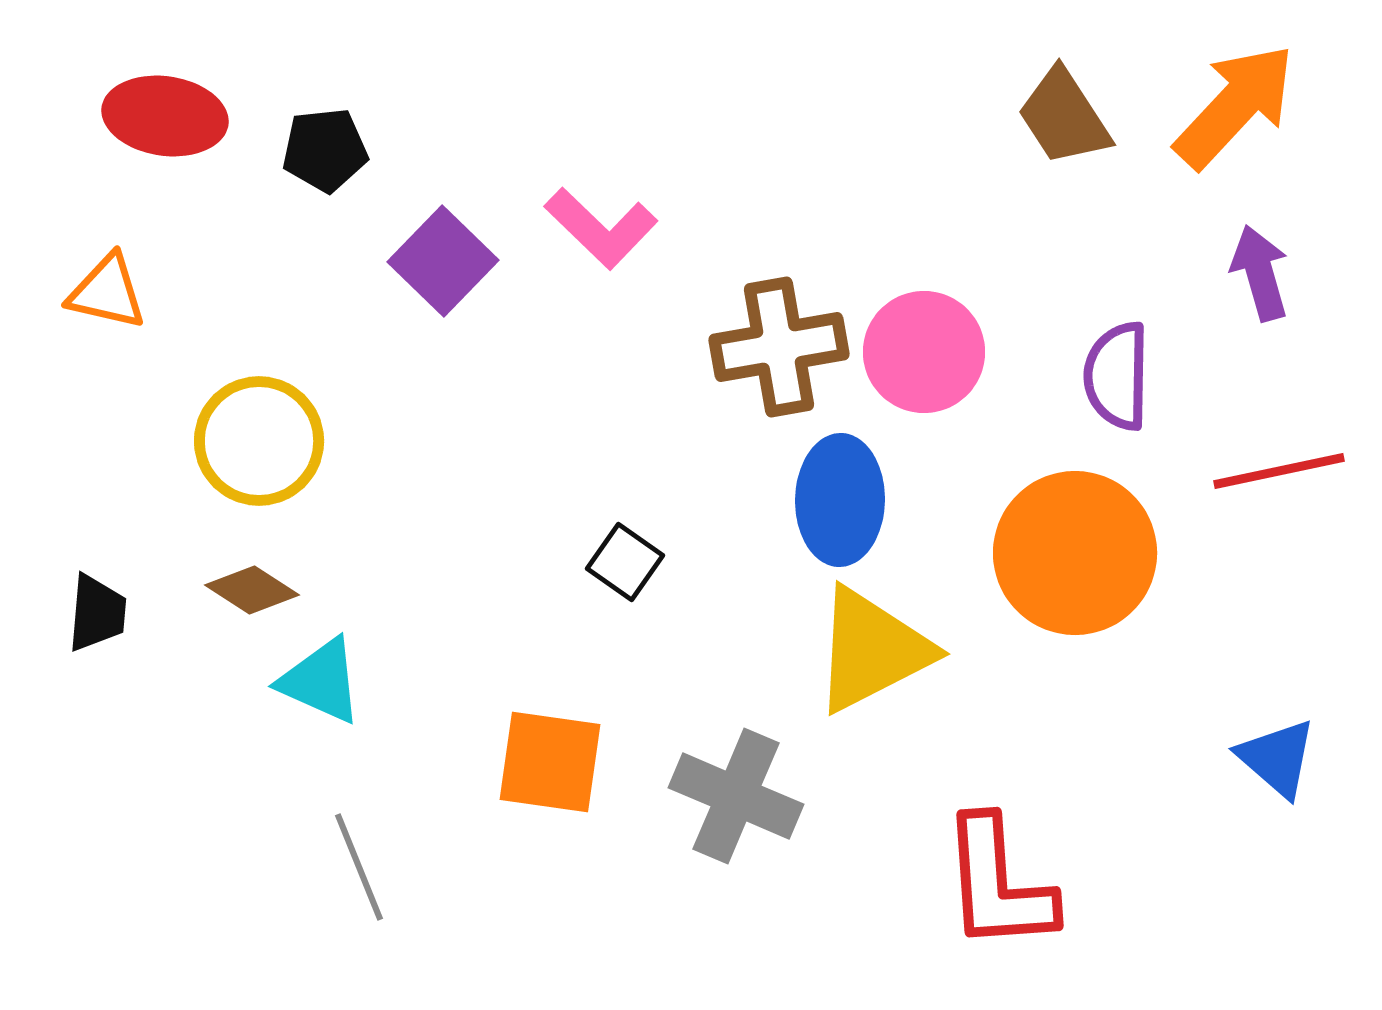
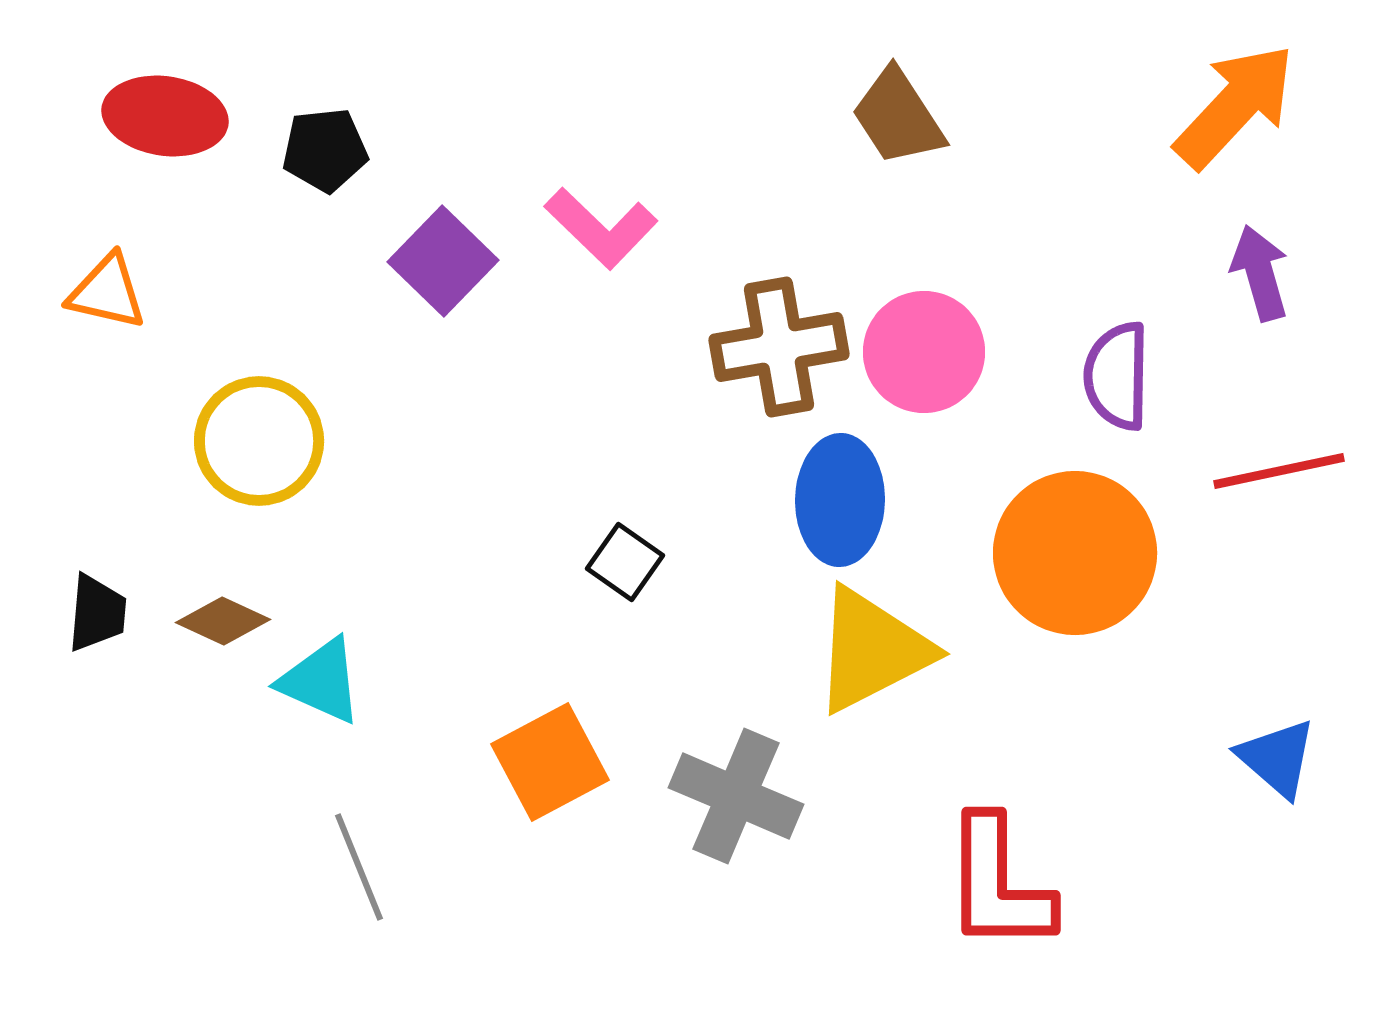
brown trapezoid: moved 166 px left
brown diamond: moved 29 px left, 31 px down; rotated 8 degrees counterclockwise
orange square: rotated 36 degrees counterclockwise
red L-shape: rotated 4 degrees clockwise
